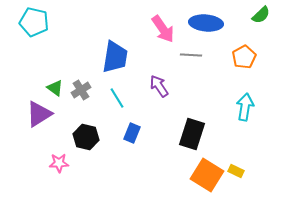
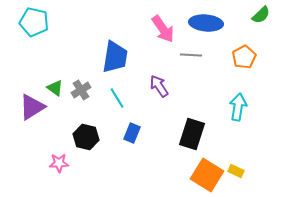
cyan arrow: moved 7 px left
purple triangle: moved 7 px left, 7 px up
